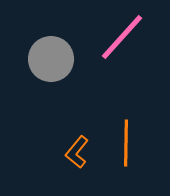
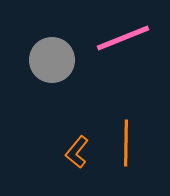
pink line: moved 1 px right, 1 px down; rotated 26 degrees clockwise
gray circle: moved 1 px right, 1 px down
